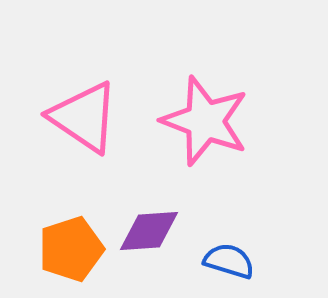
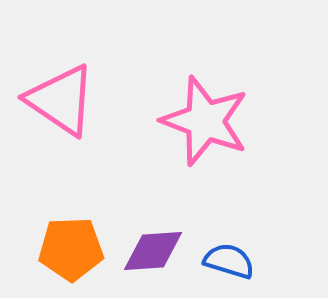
pink triangle: moved 23 px left, 17 px up
purple diamond: moved 4 px right, 20 px down
orange pentagon: rotated 16 degrees clockwise
